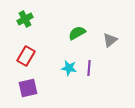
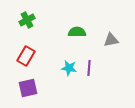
green cross: moved 2 px right, 1 px down
green semicircle: moved 1 px up; rotated 30 degrees clockwise
gray triangle: moved 1 px right; rotated 28 degrees clockwise
